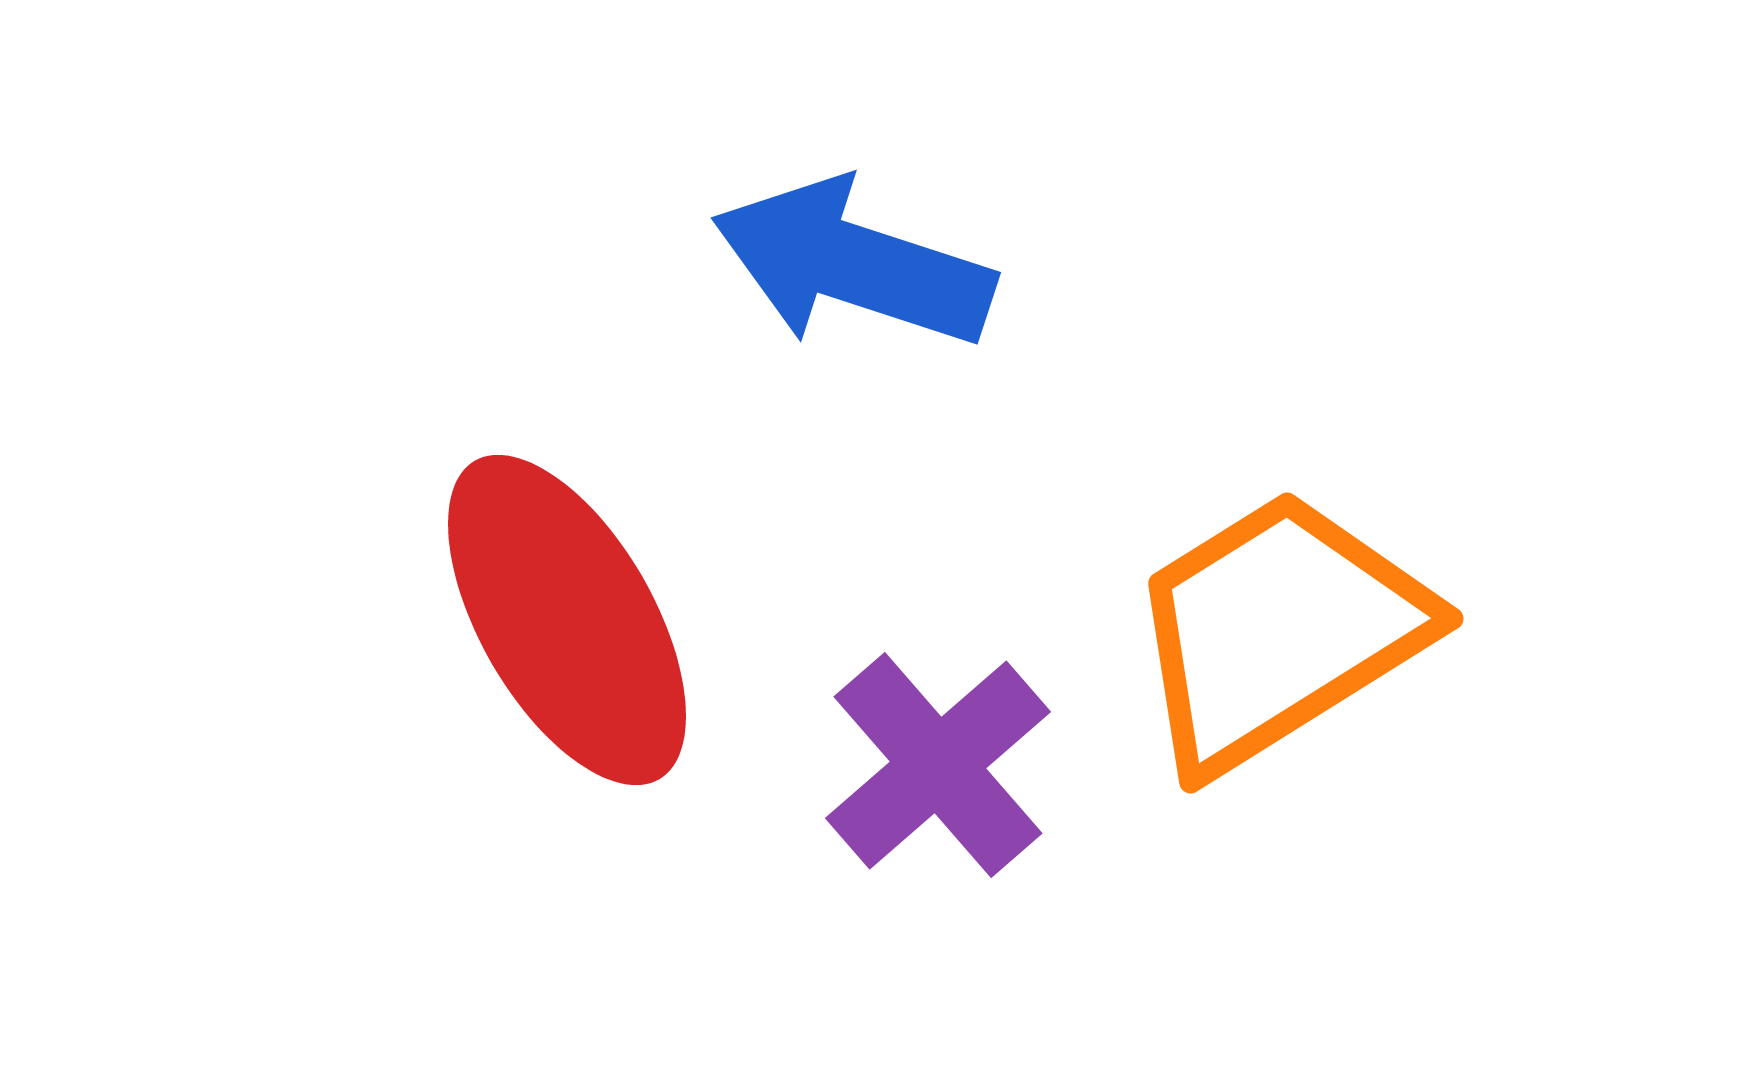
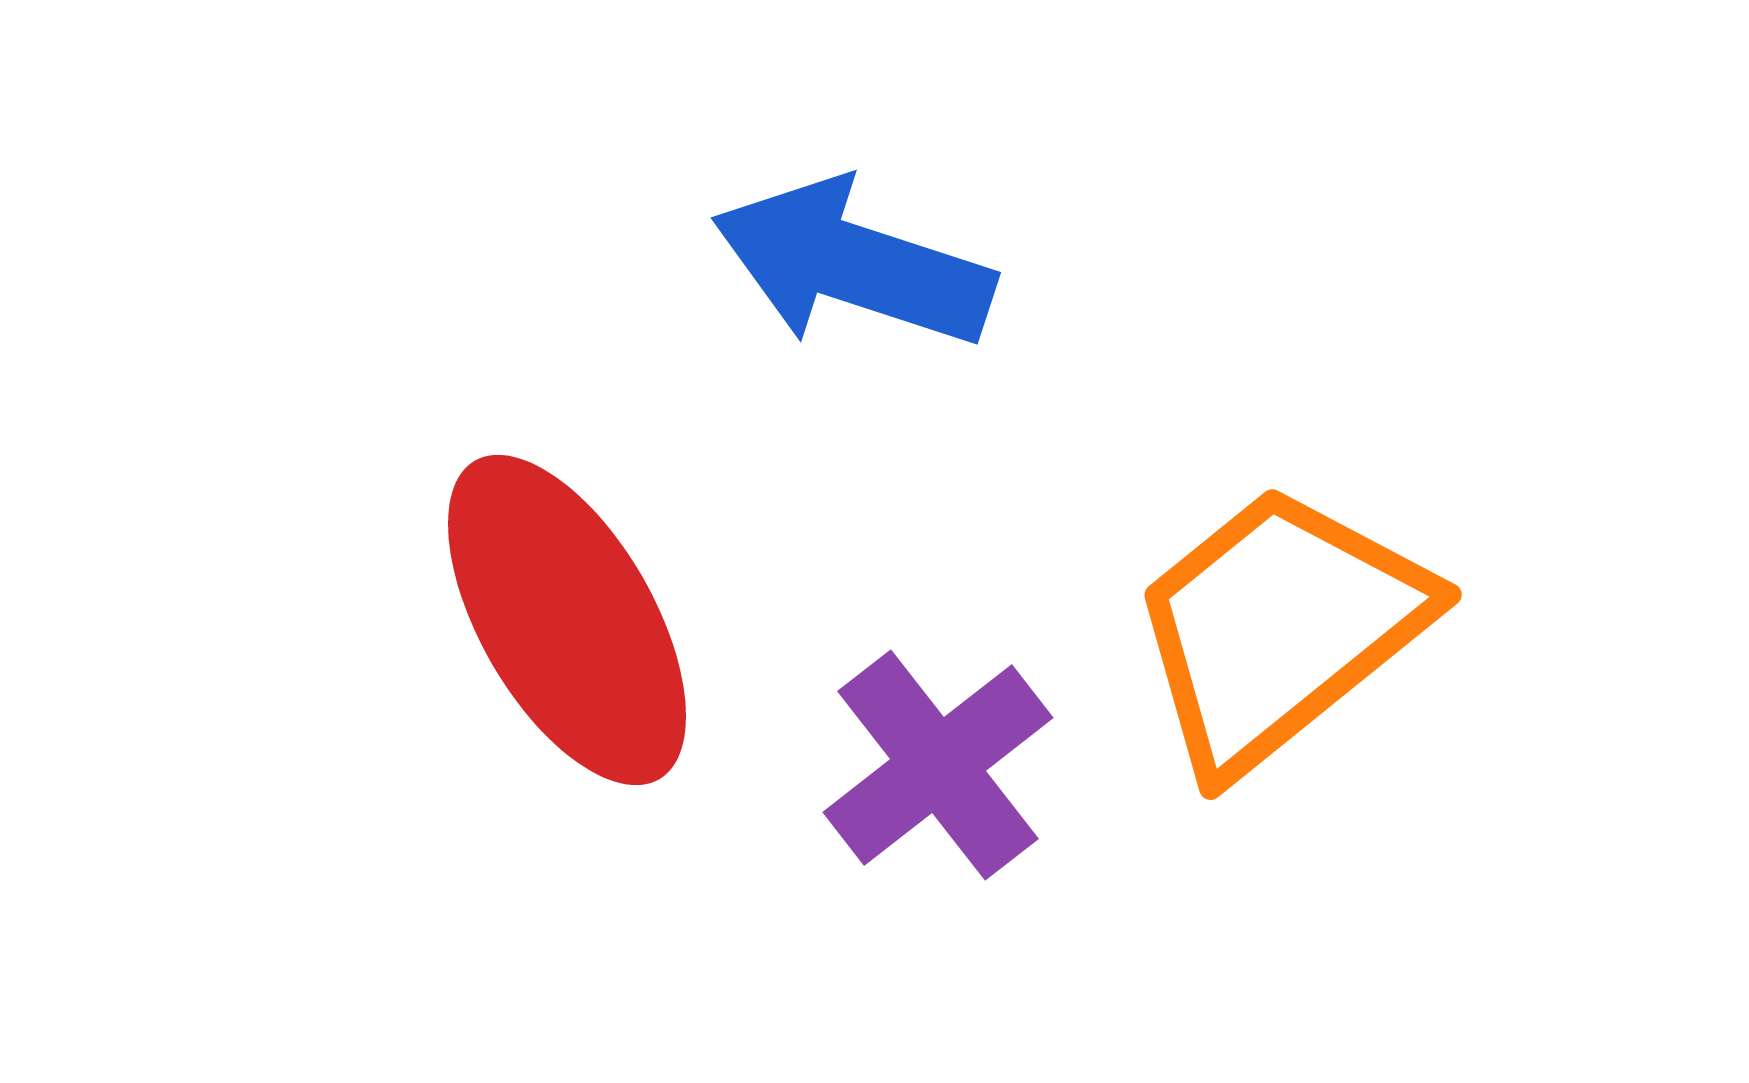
orange trapezoid: moved 1 px right, 3 px up; rotated 7 degrees counterclockwise
purple cross: rotated 3 degrees clockwise
